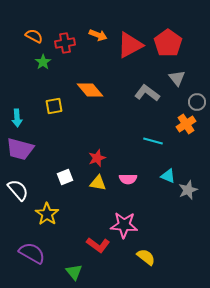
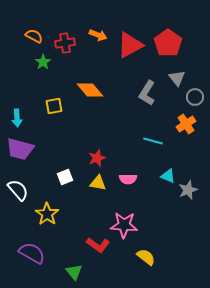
gray L-shape: rotated 95 degrees counterclockwise
gray circle: moved 2 px left, 5 px up
